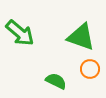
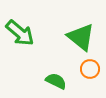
green triangle: rotated 20 degrees clockwise
